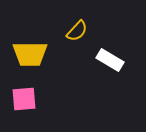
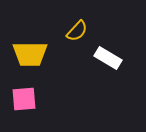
white rectangle: moved 2 px left, 2 px up
